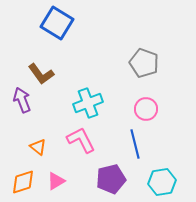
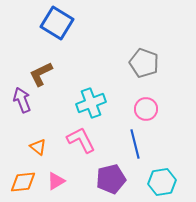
brown L-shape: rotated 100 degrees clockwise
cyan cross: moved 3 px right
orange diamond: rotated 12 degrees clockwise
